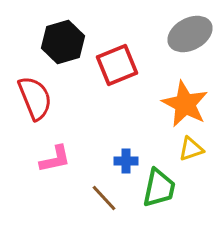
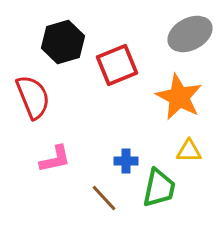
red semicircle: moved 2 px left, 1 px up
orange star: moved 6 px left, 7 px up
yellow triangle: moved 2 px left, 2 px down; rotated 20 degrees clockwise
